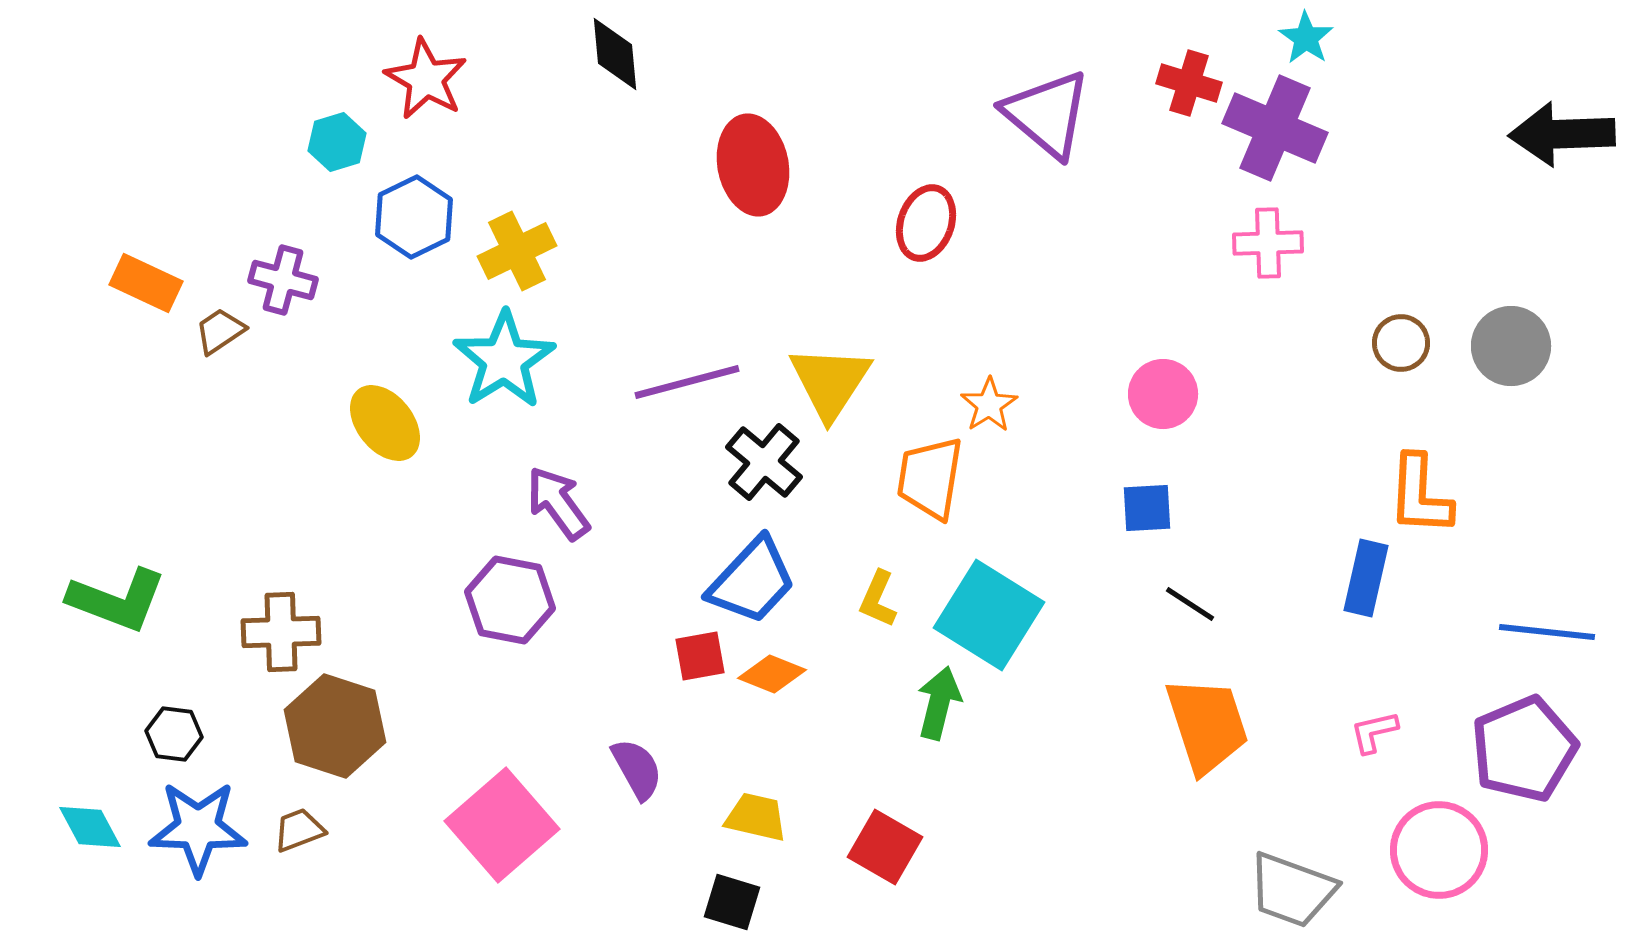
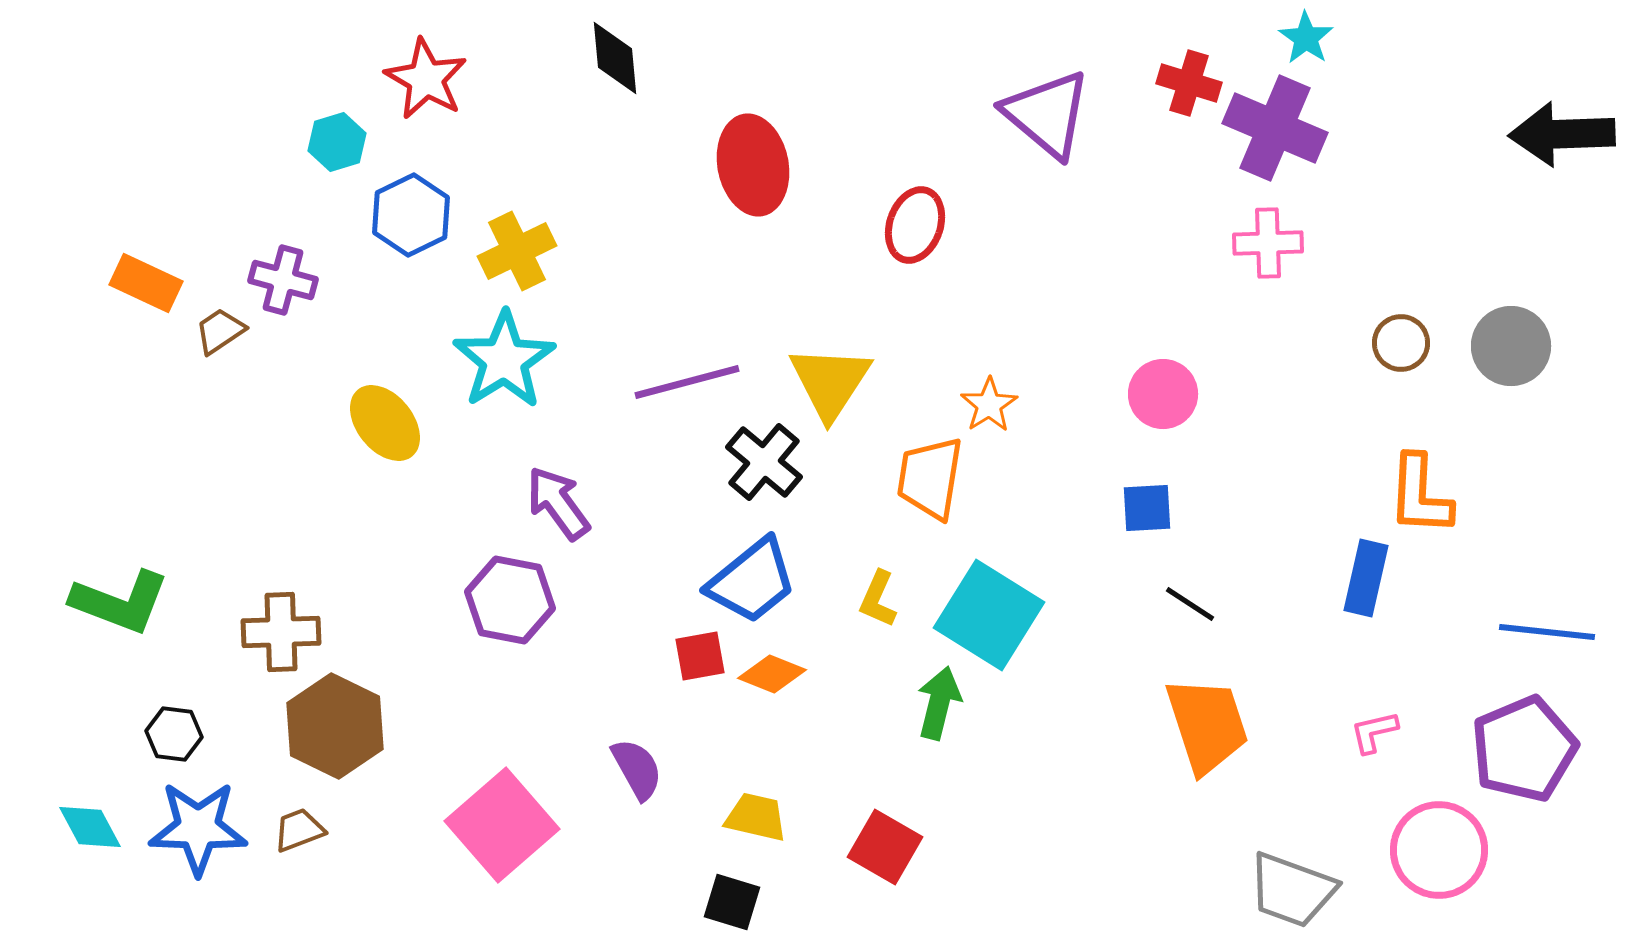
black diamond at (615, 54): moved 4 px down
blue hexagon at (414, 217): moved 3 px left, 2 px up
red ellipse at (926, 223): moved 11 px left, 2 px down
blue trapezoid at (752, 581): rotated 8 degrees clockwise
green L-shape at (117, 600): moved 3 px right, 2 px down
brown hexagon at (335, 726): rotated 8 degrees clockwise
